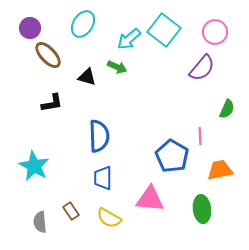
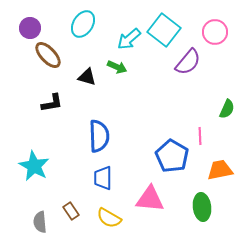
purple semicircle: moved 14 px left, 6 px up
green ellipse: moved 2 px up
